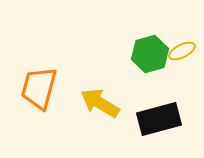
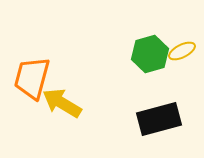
orange trapezoid: moved 7 px left, 10 px up
yellow arrow: moved 38 px left
